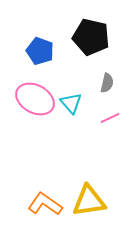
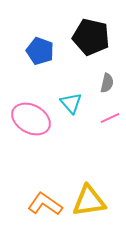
pink ellipse: moved 4 px left, 20 px down
